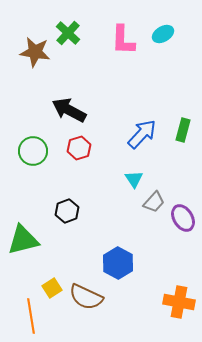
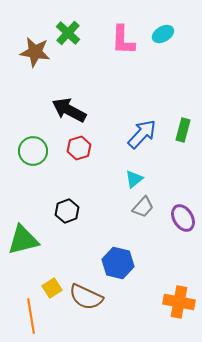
cyan triangle: rotated 24 degrees clockwise
gray trapezoid: moved 11 px left, 5 px down
blue hexagon: rotated 16 degrees counterclockwise
